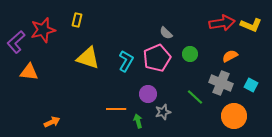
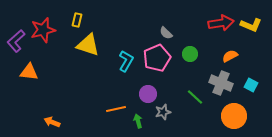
red arrow: moved 1 px left
purple L-shape: moved 1 px up
yellow triangle: moved 13 px up
orange line: rotated 12 degrees counterclockwise
orange arrow: rotated 133 degrees counterclockwise
